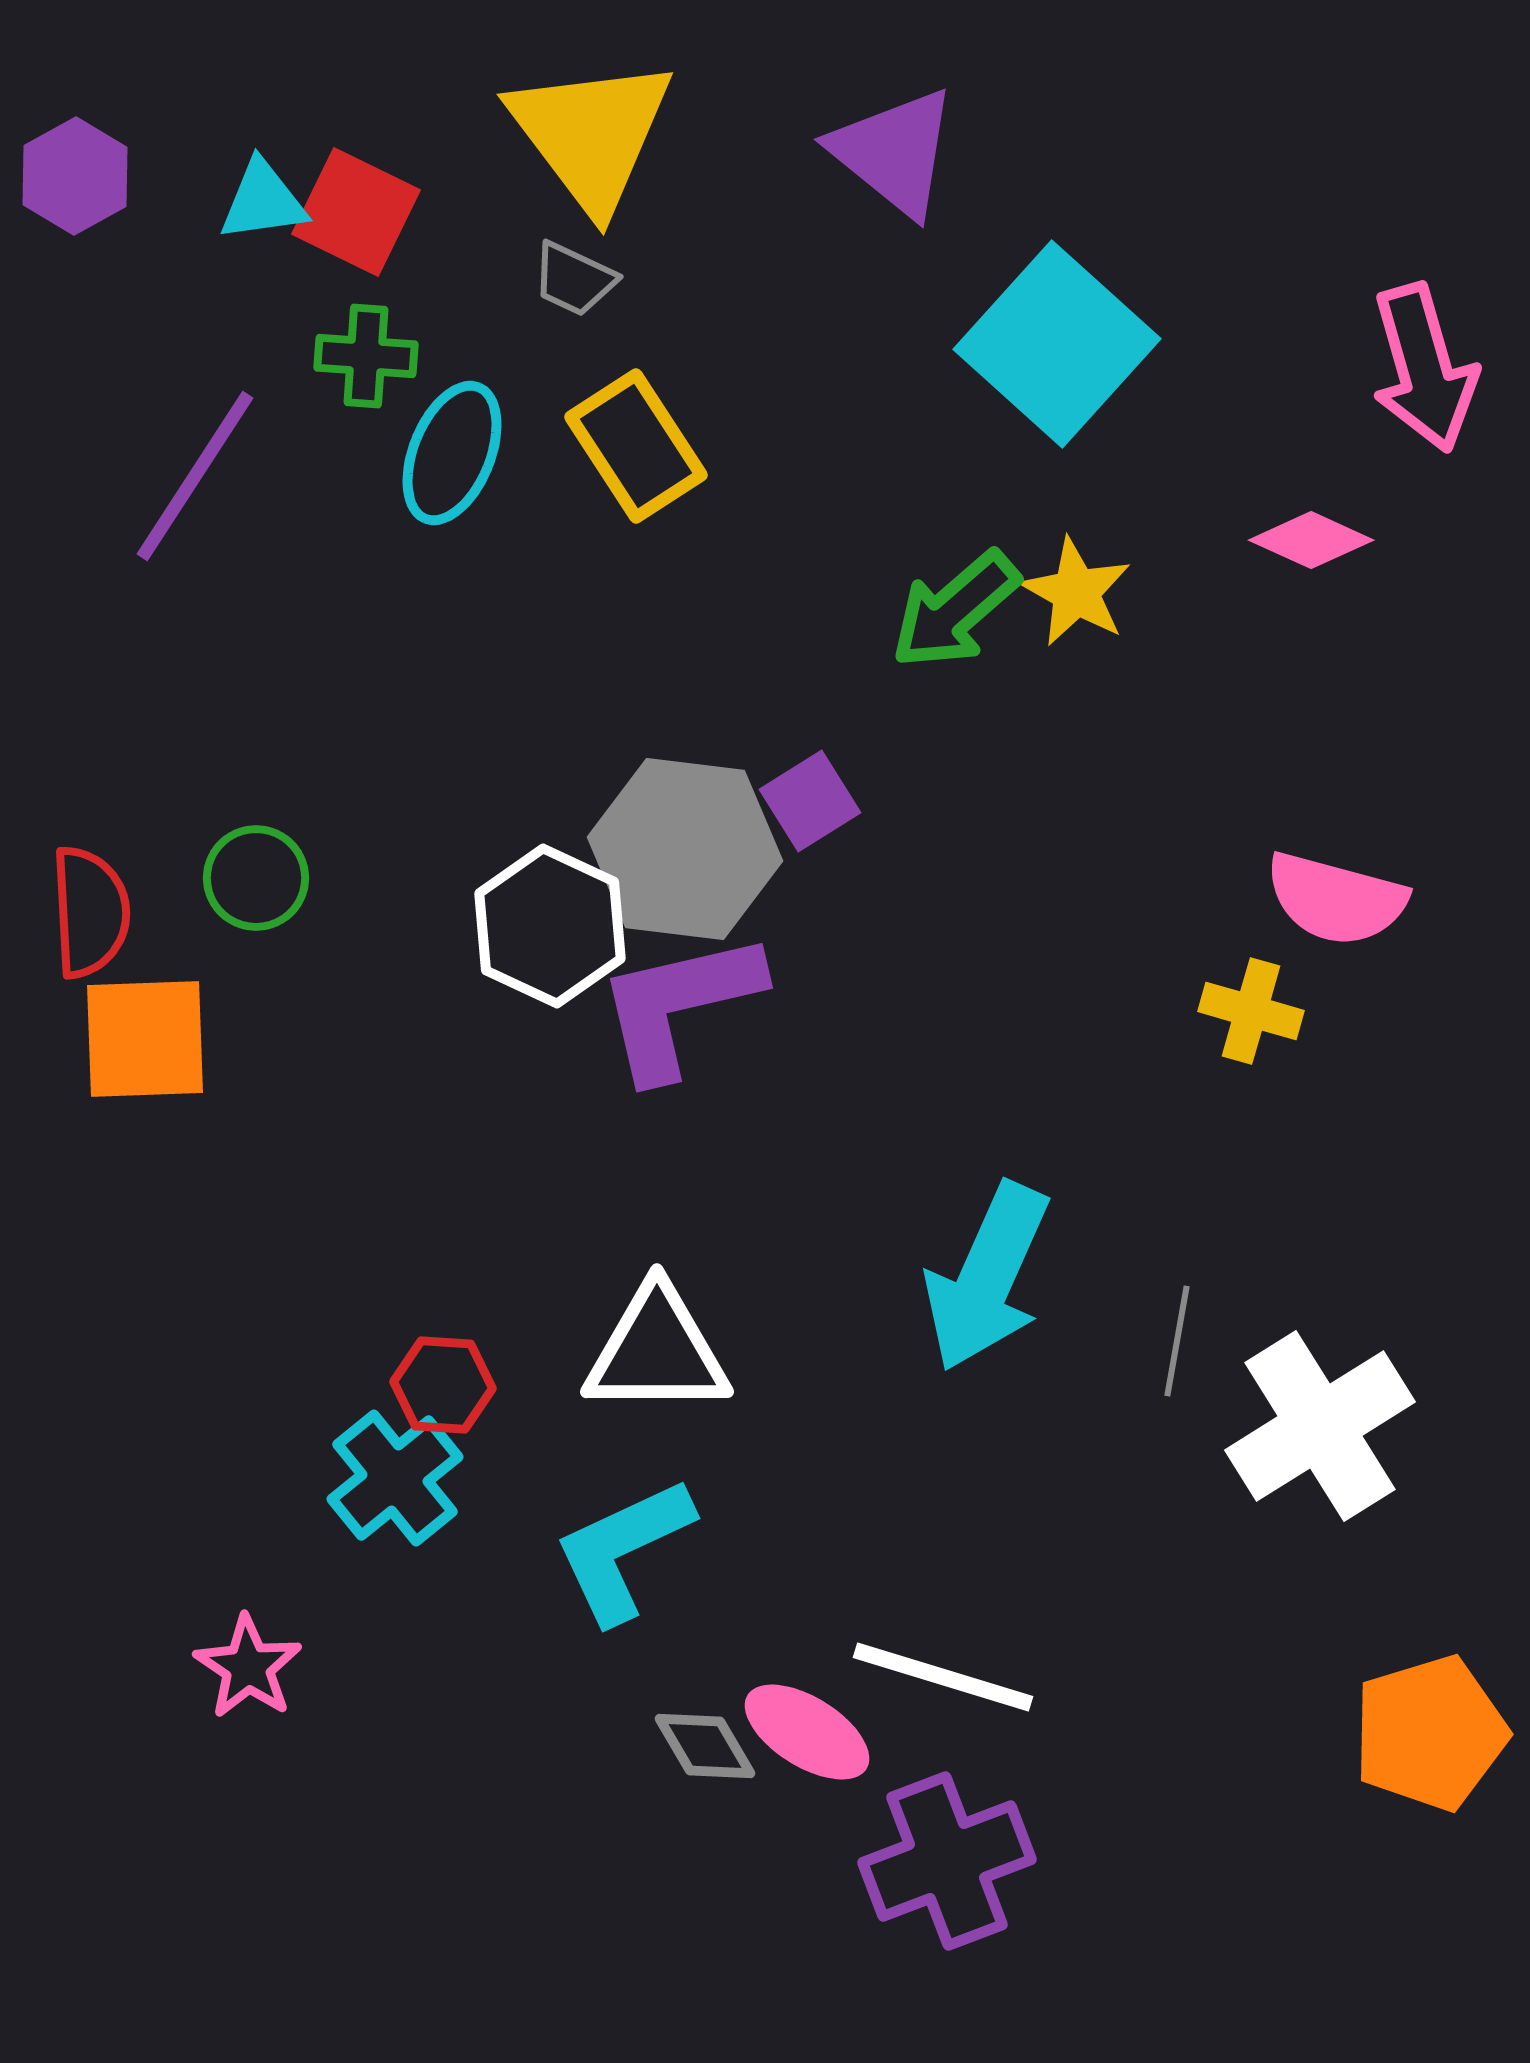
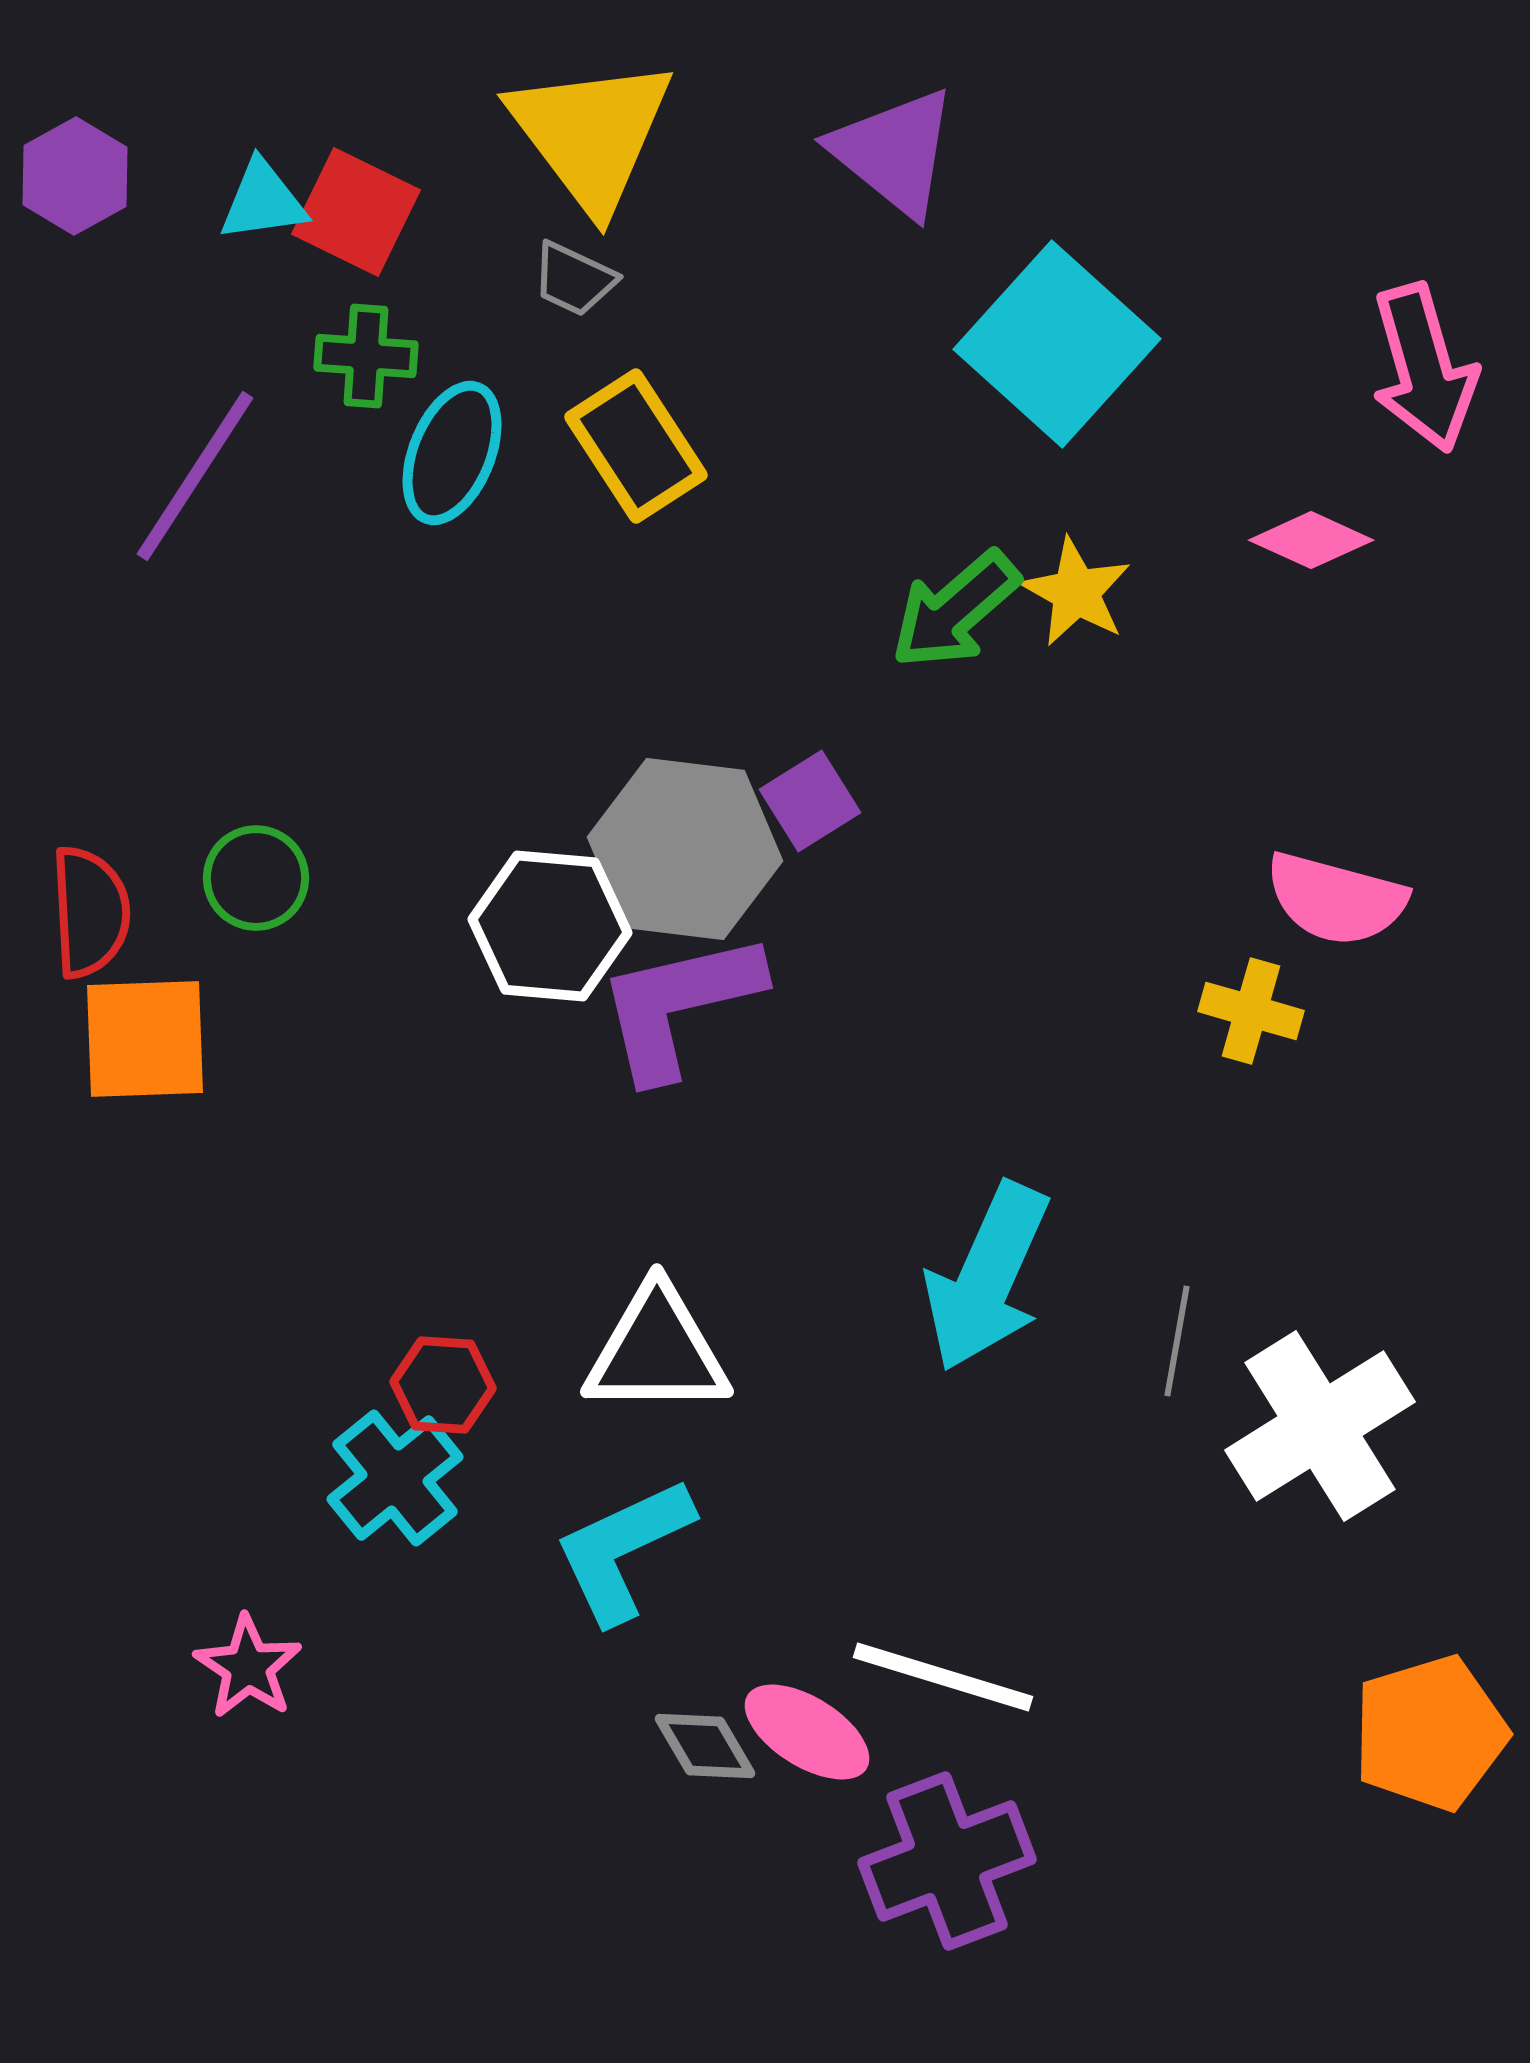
white hexagon: rotated 20 degrees counterclockwise
